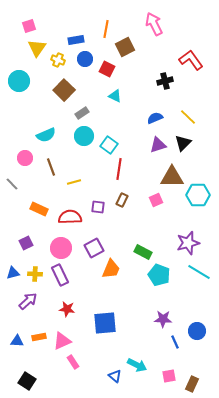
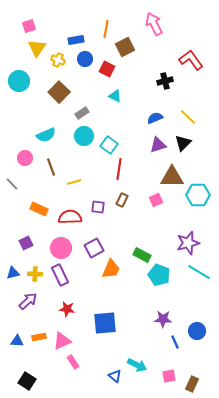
brown square at (64, 90): moved 5 px left, 2 px down
green rectangle at (143, 252): moved 1 px left, 3 px down
